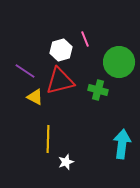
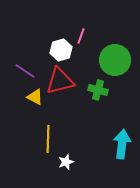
pink line: moved 4 px left, 3 px up; rotated 42 degrees clockwise
green circle: moved 4 px left, 2 px up
